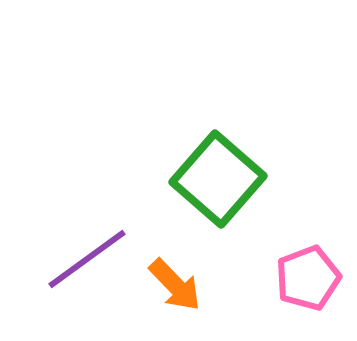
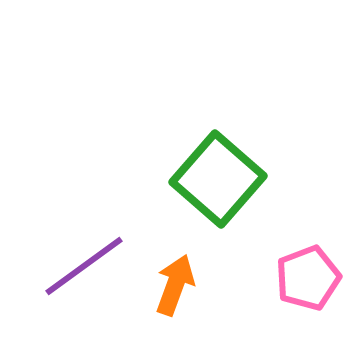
purple line: moved 3 px left, 7 px down
orange arrow: rotated 116 degrees counterclockwise
